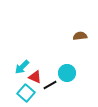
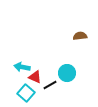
cyan arrow: rotated 56 degrees clockwise
